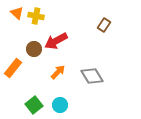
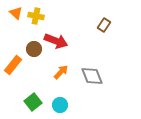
orange triangle: moved 1 px left
red arrow: rotated 130 degrees counterclockwise
orange rectangle: moved 3 px up
orange arrow: moved 3 px right
gray diamond: rotated 10 degrees clockwise
green square: moved 1 px left, 3 px up
